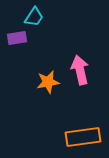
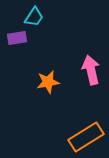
pink arrow: moved 11 px right
orange rectangle: moved 3 px right; rotated 24 degrees counterclockwise
